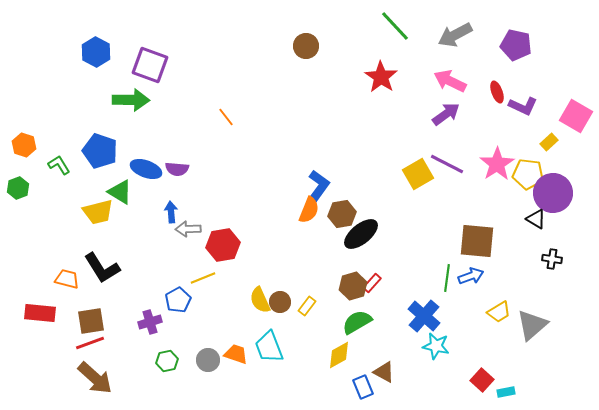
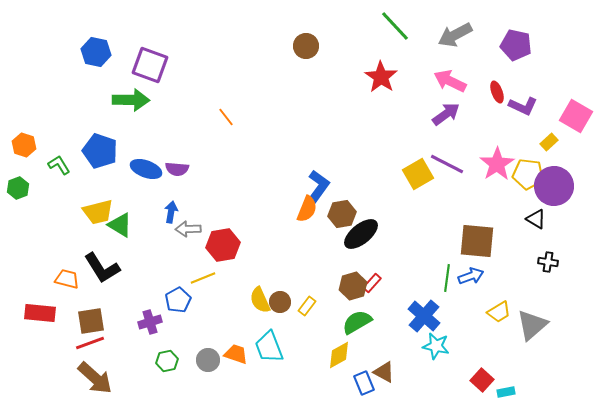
blue hexagon at (96, 52): rotated 16 degrees counterclockwise
green triangle at (120, 192): moved 33 px down
purple circle at (553, 193): moved 1 px right, 7 px up
orange semicircle at (309, 210): moved 2 px left, 1 px up
blue arrow at (171, 212): rotated 15 degrees clockwise
black cross at (552, 259): moved 4 px left, 3 px down
blue rectangle at (363, 387): moved 1 px right, 4 px up
